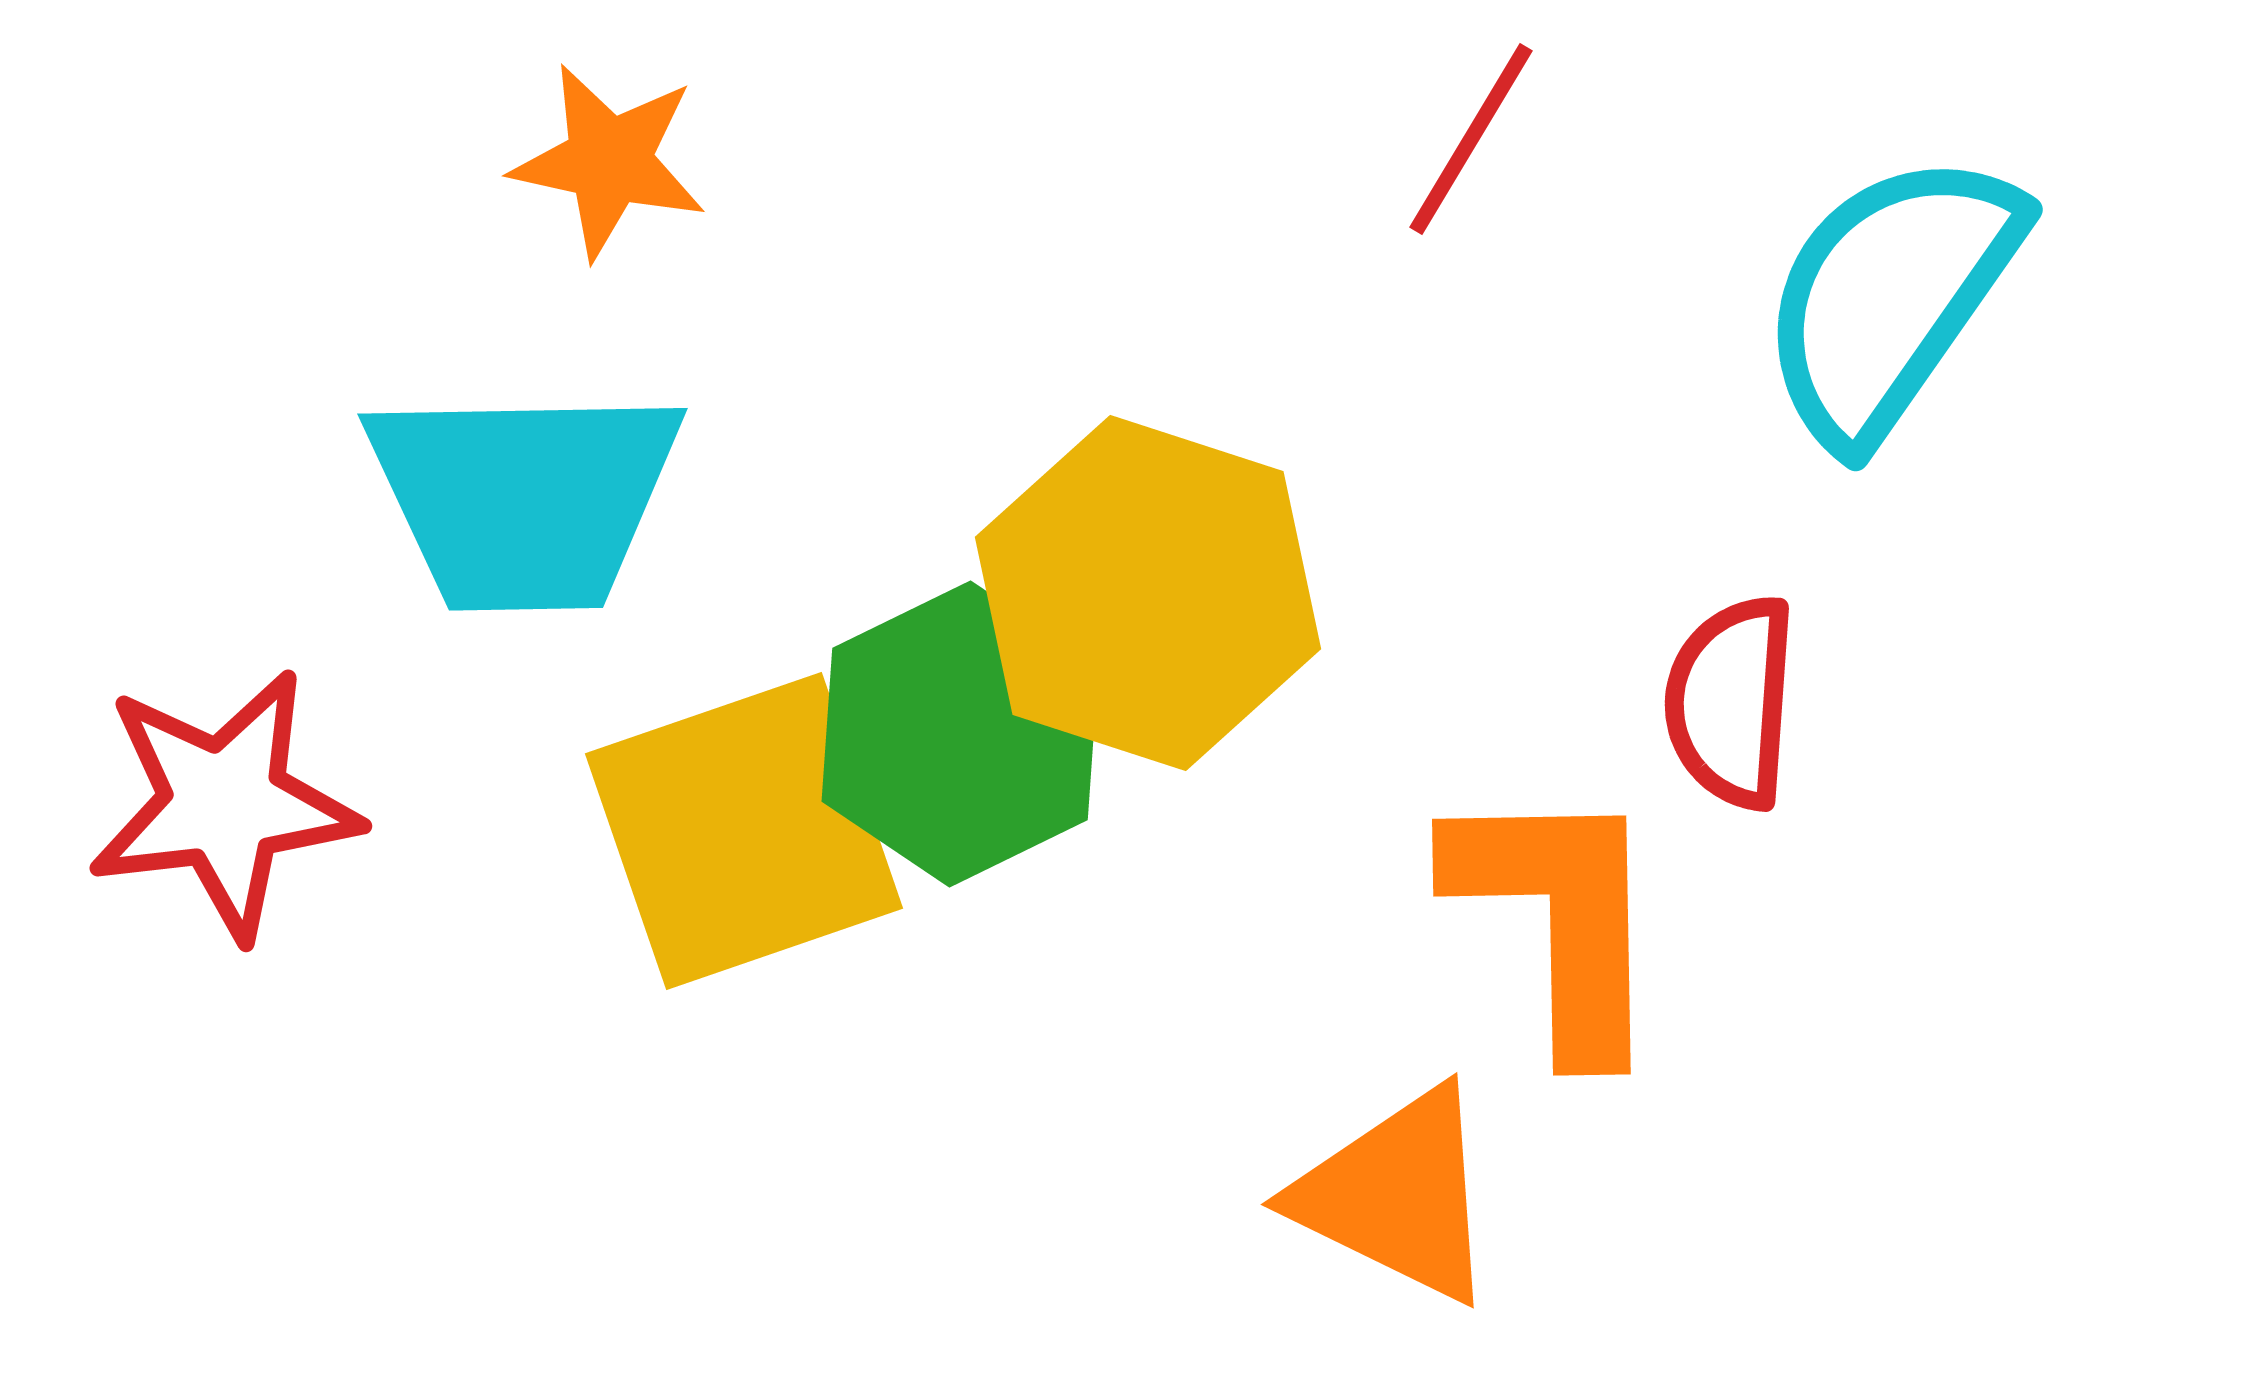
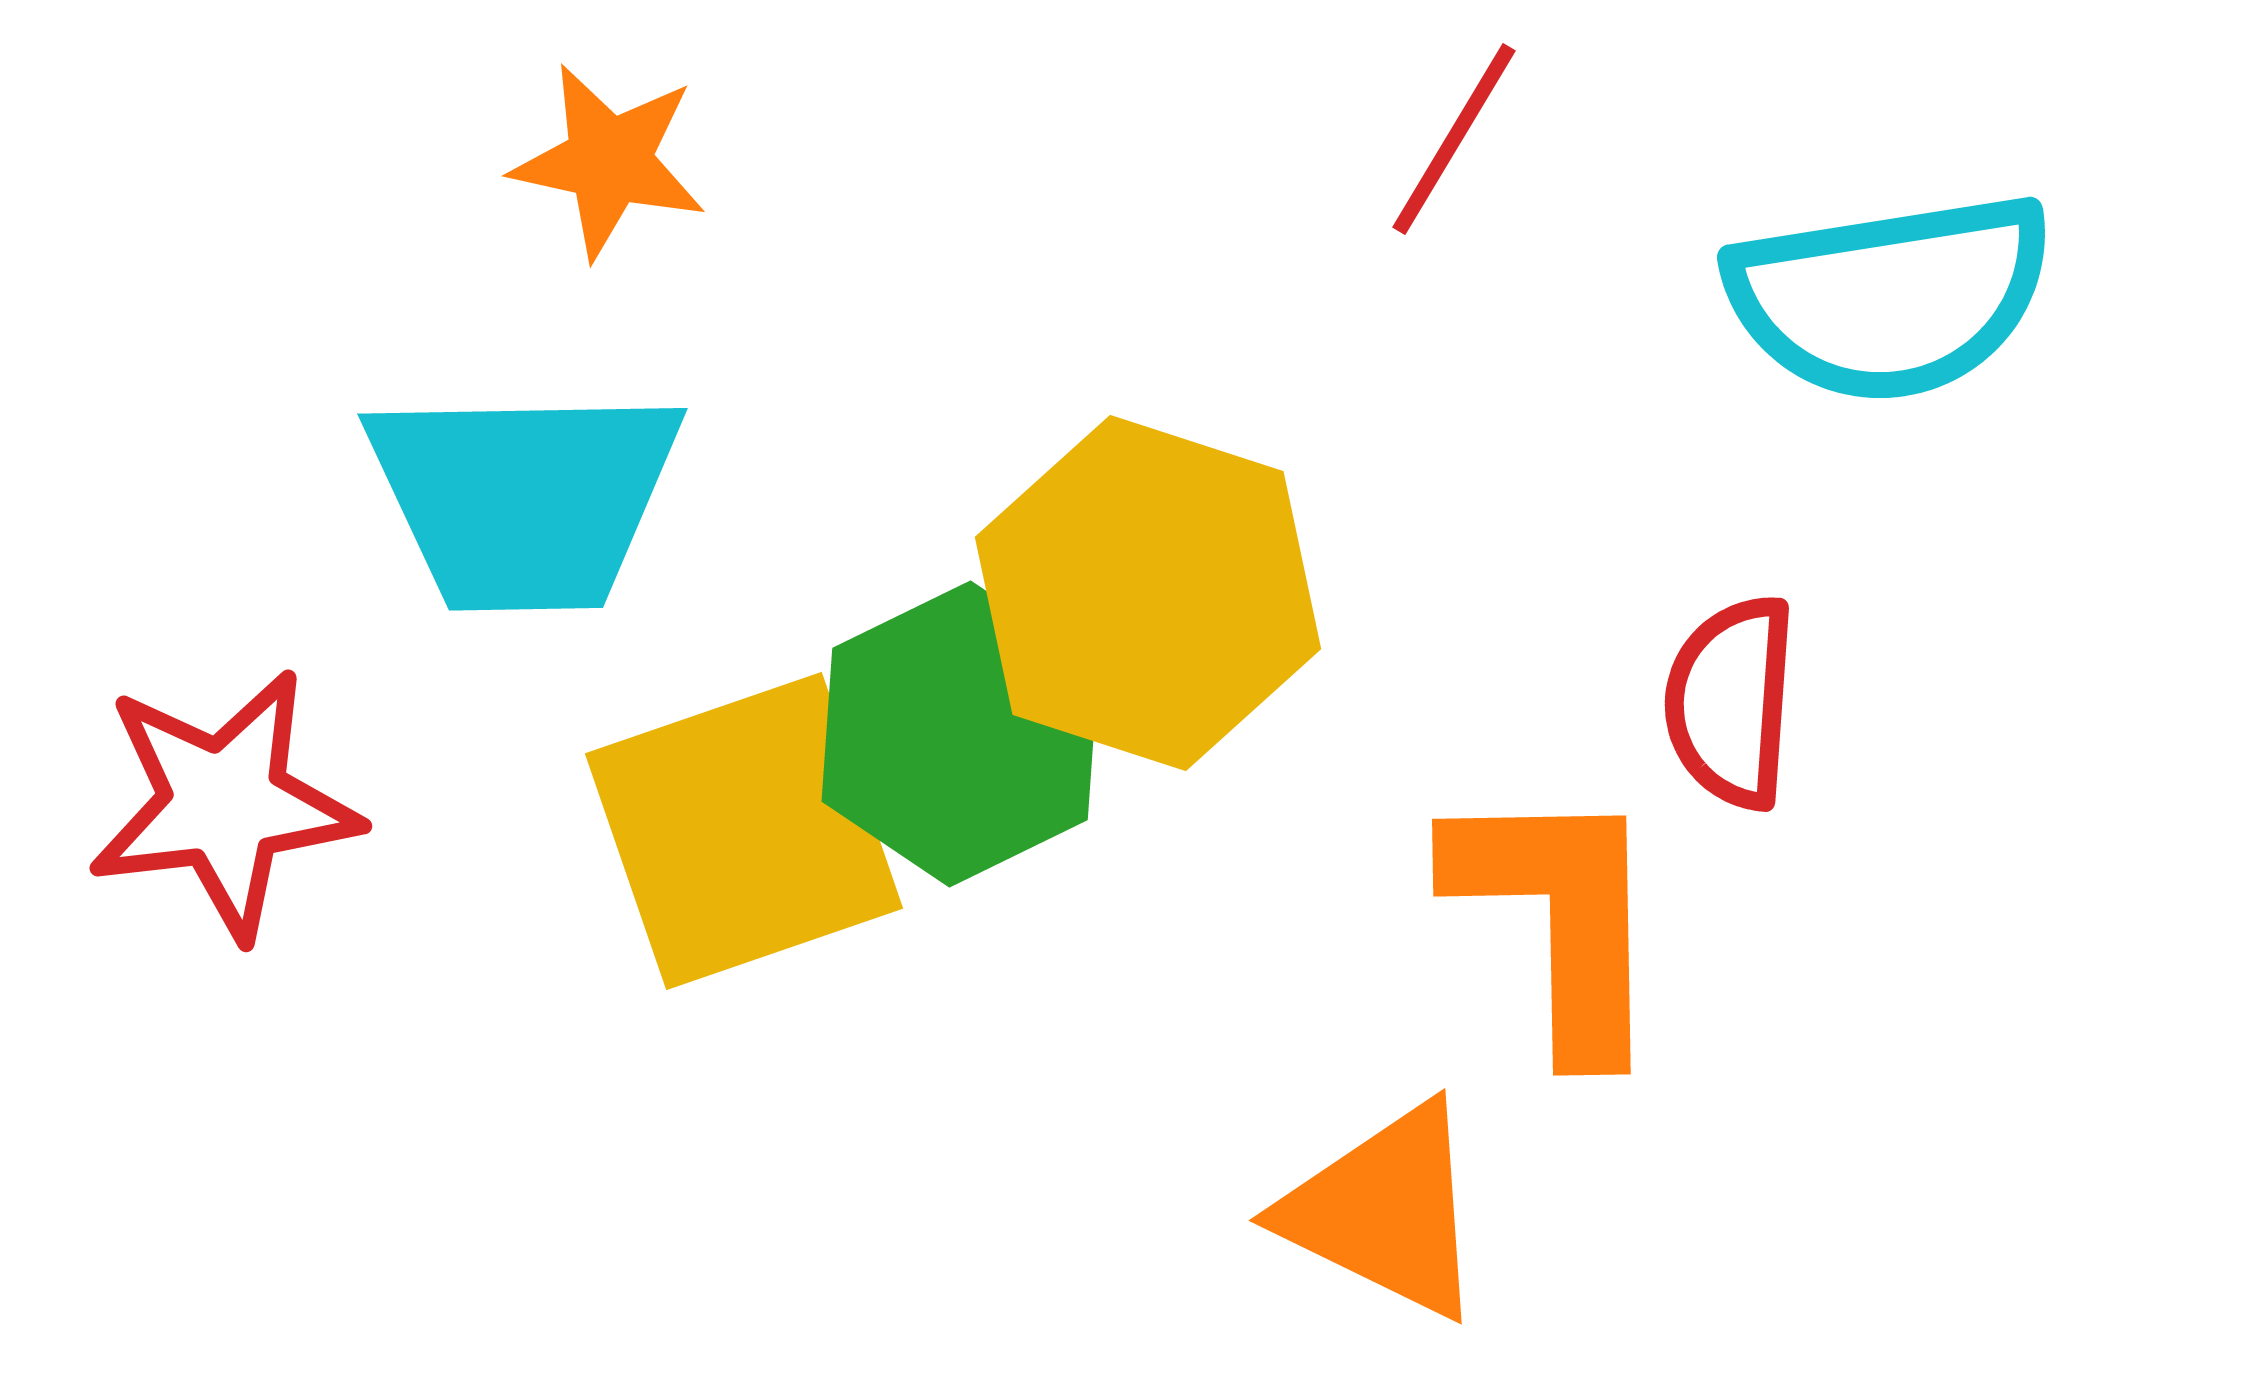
red line: moved 17 px left
cyan semicircle: rotated 134 degrees counterclockwise
orange triangle: moved 12 px left, 16 px down
